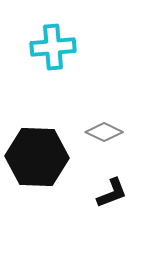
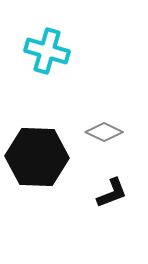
cyan cross: moved 6 px left, 4 px down; rotated 21 degrees clockwise
